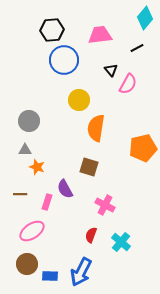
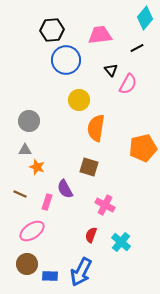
blue circle: moved 2 px right
brown line: rotated 24 degrees clockwise
